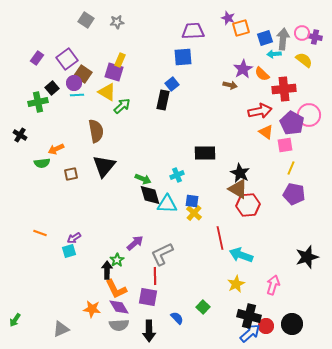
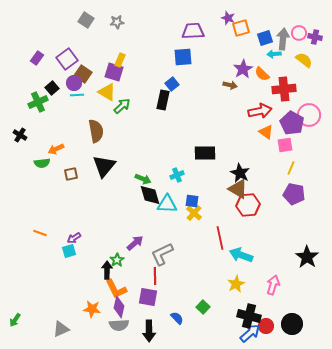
pink circle at (302, 33): moved 3 px left
green cross at (38, 102): rotated 12 degrees counterclockwise
black star at (307, 257): rotated 20 degrees counterclockwise
purple diamond at (119, 307): rotated 45 degrees clockwise
